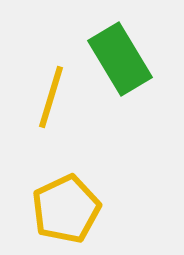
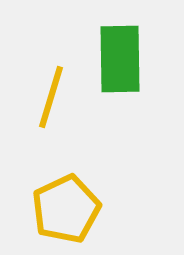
green rectangle: rotated 30 degrees clockwise
